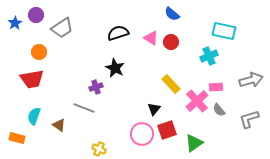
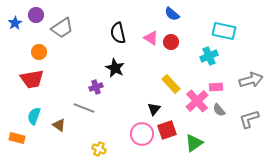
black semicircle: rotated 85 degrees counterclockwise
